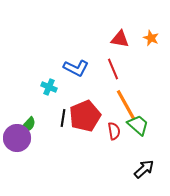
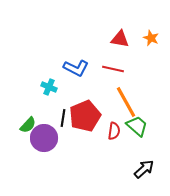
red line: rotated 55 degrees counterclockwise
orange line: moved 3 px up
green trapezoid: moved 1 px left, 1 px down
red semicircle: rotated 18 degrees clockwise
purple circle: moved 27 px right
